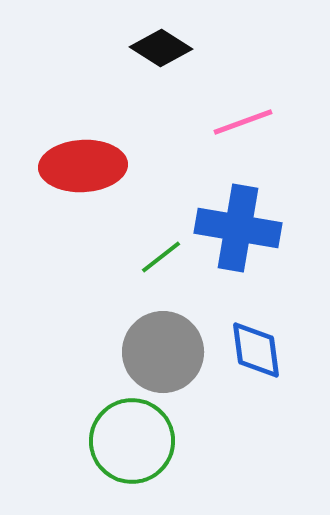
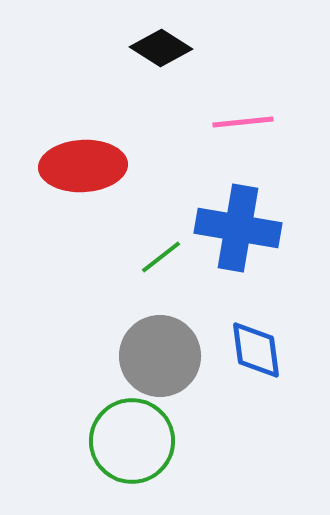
pink line: rotated 14 degrees clockwise
gray circle: moved 3 px left, 4 px down
